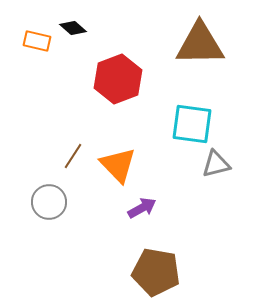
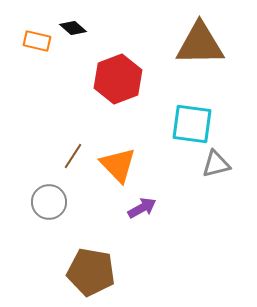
brown pentagon: moved 65 px left
